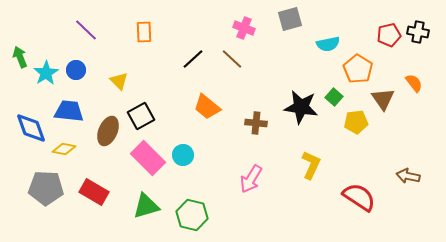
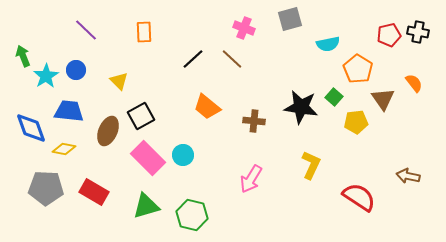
green arrow: moved 3 px right, 1 px up
cyan star: moved 3 px down
brown cross: moved 2 px left, 2 px up
